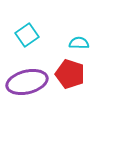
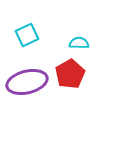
cyan square: rotated 10 degrees clockwise
red pentagon: rotated 24 degrees clockwise
